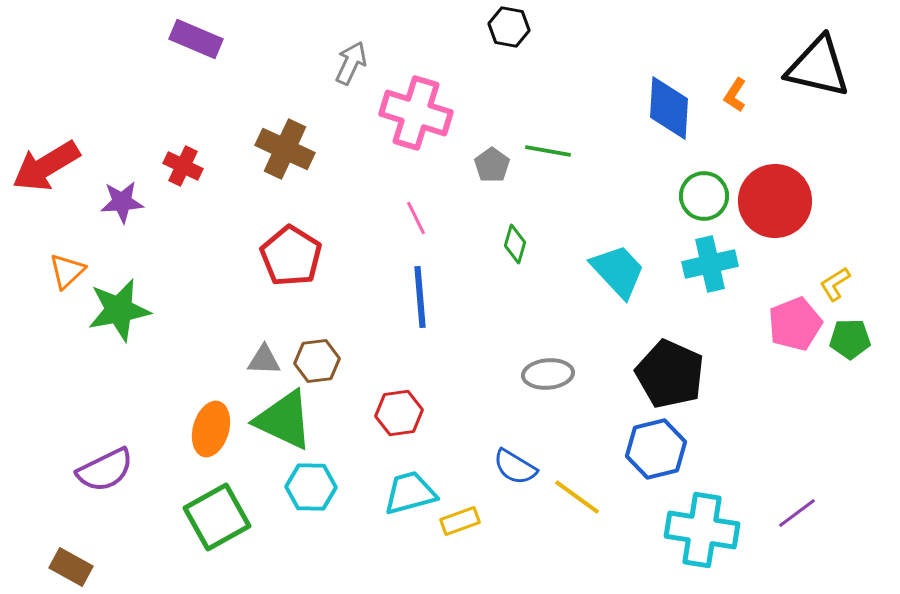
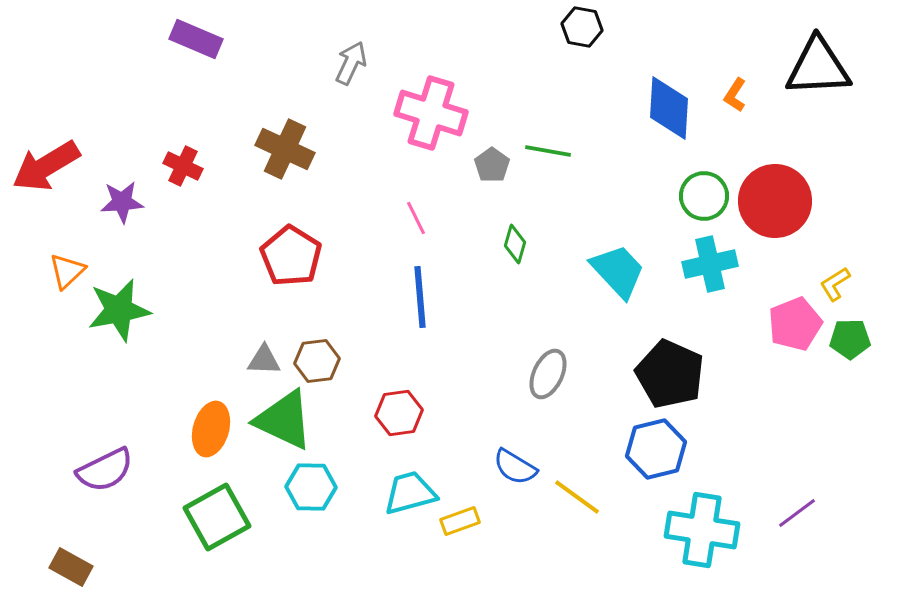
black hexagon at (509, 27): moved 73 px right
black triangle at (818, 67): rotated 16 degrees counterclockwise
pink cross at (416, 113): moved 15 px right
gray ellipse at (548, 374): rotated 60 degrees counterclockwise
